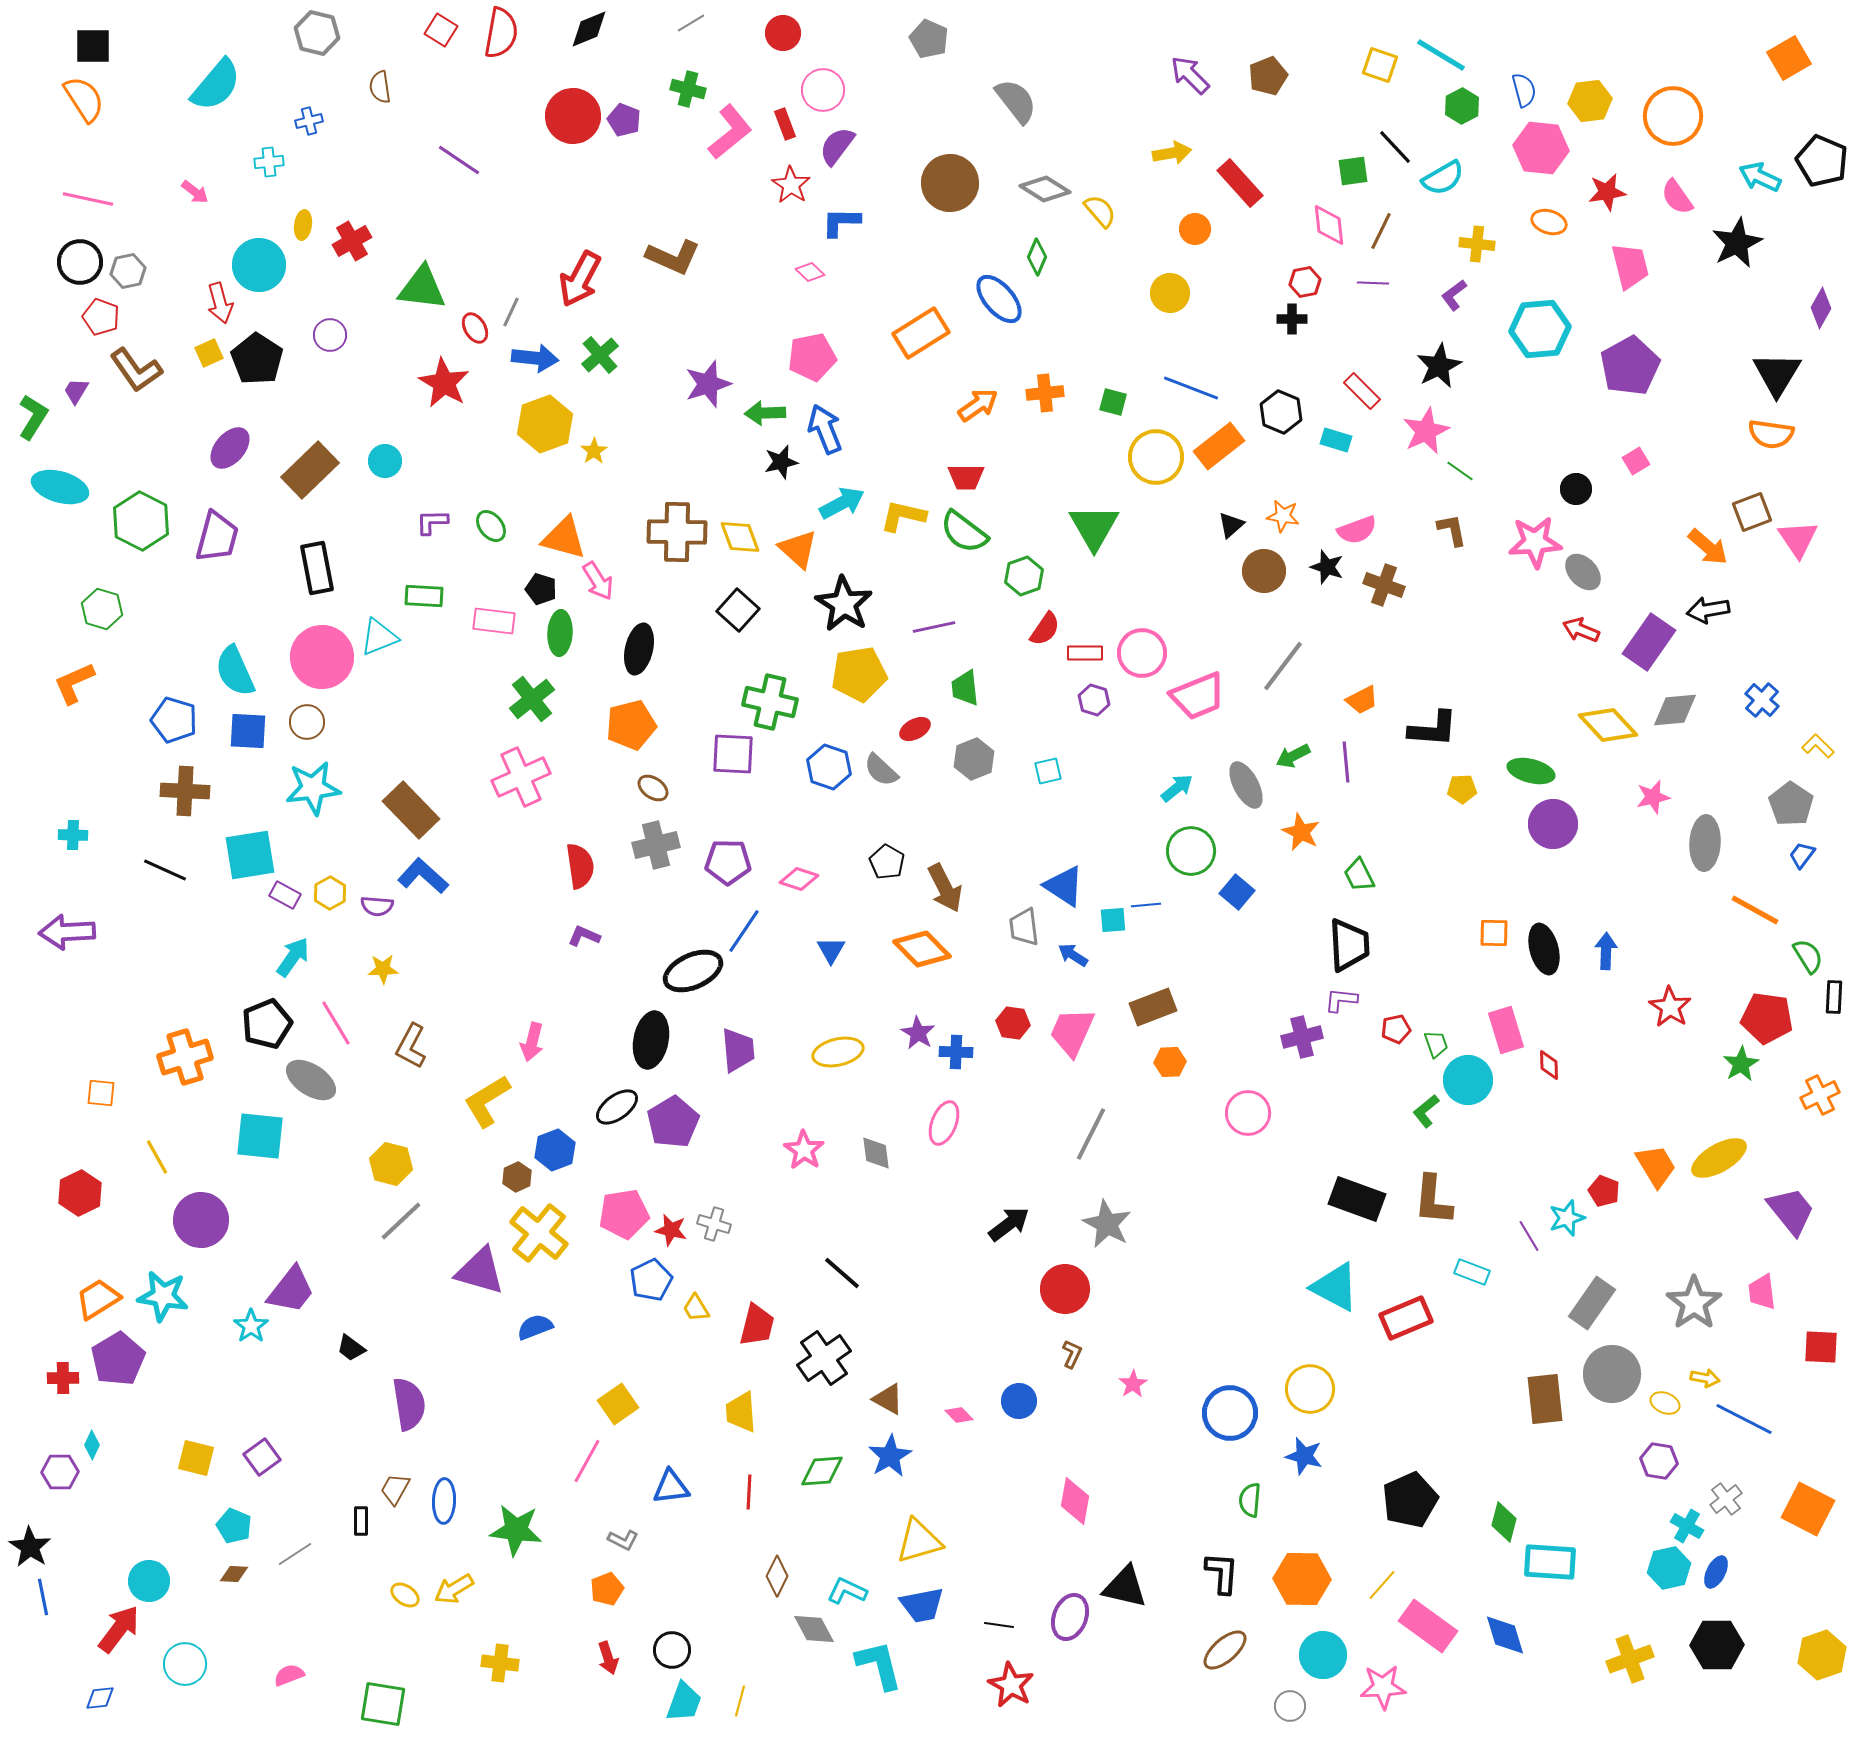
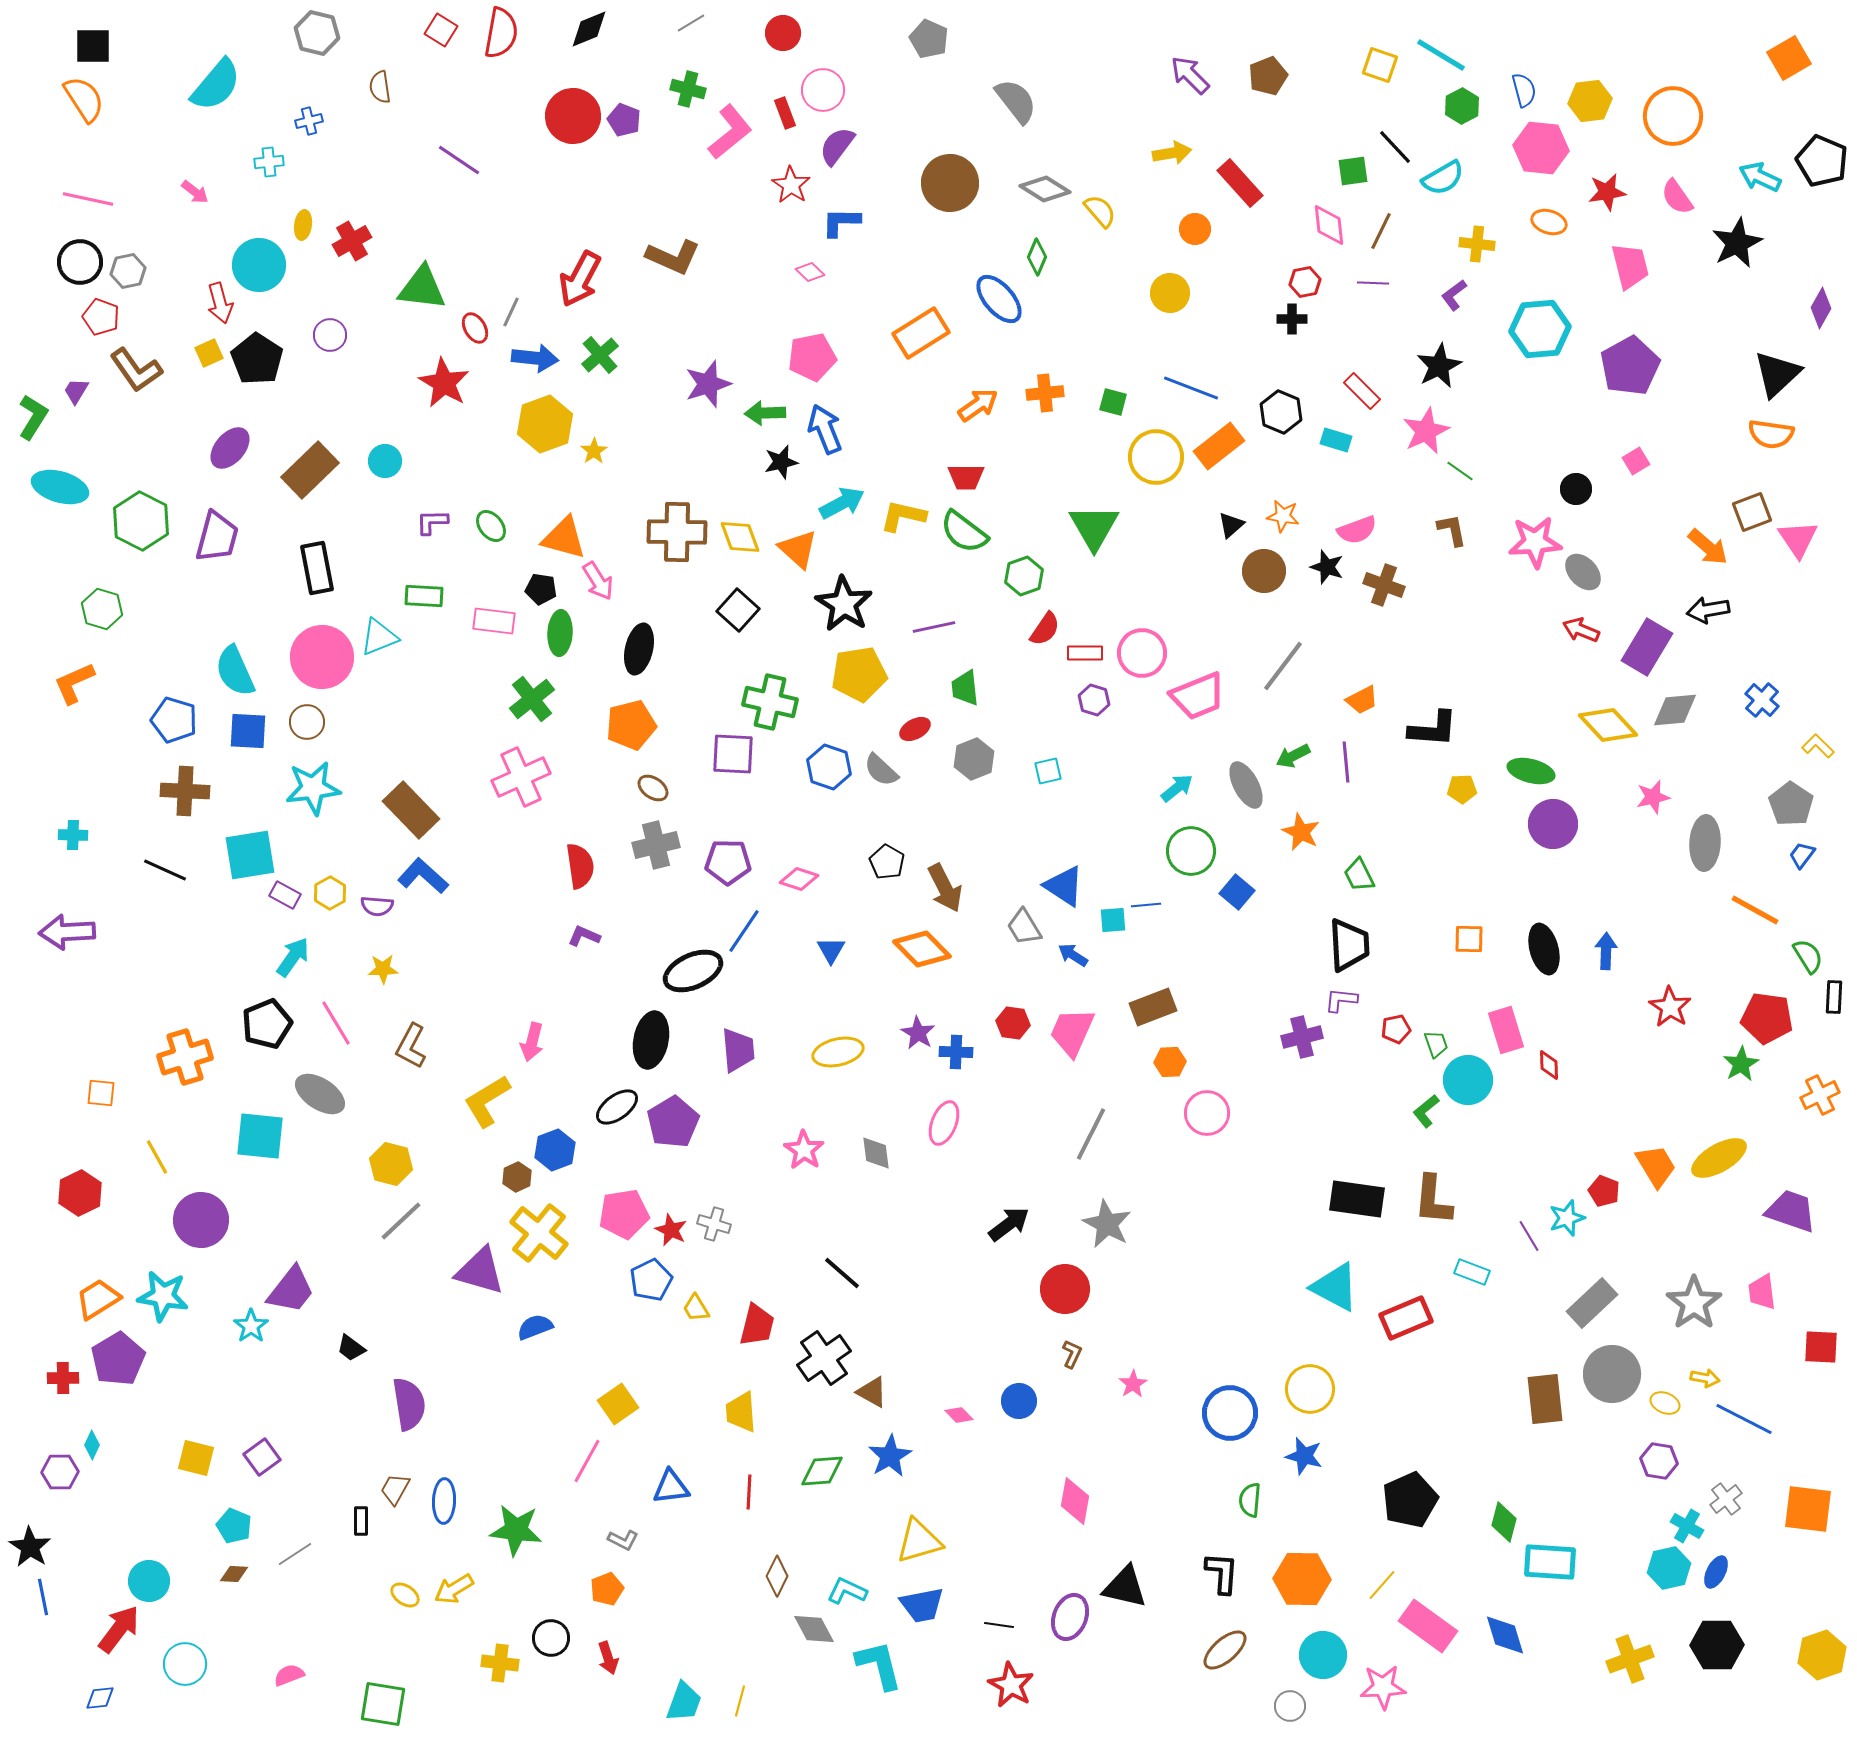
red rectangle at (785, 124): moved 11 px up
black triangle at (1777, 374): rotated 16 degrees clockwise
black pentagon at (541, 589): rotated 8 degrees counterclockwise
purple rectangle at (1649, 642): moved 2 px left, 5 px down; rotated 4 degrees counterclockwise
gray trapezoid at (1024, 927): rotated 24 degrees counterclockwise
orange square at (1494, 933): moved 25 px left, 6 px down
gray ellipse at (311, 1080): moved 9 px right, 14 px down
pink circle at (1248, 1113): moved 41 px left
black rectangle at (1357, 1199): rotated 12 degrees counterclockwise
purple trapezoid at (1791, 1211): rotated 32 degrees counterclockwise
red star at (671, 1230): rotated 12 degrees clockwise
gray rectangle at (1592, 1303): rotated 12 degrees clockwise
brown triangle at (888, 1399): moved 16 px left, 7 px up
orange square at (1808, 1509): rotated 20 degrees counterclockwise
black circle at (672, 1650): moved 121 px left, 12 px up
